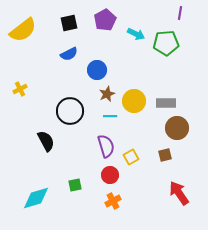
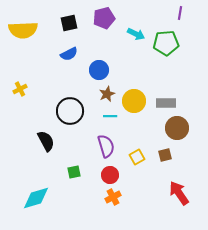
purple pentagon: moved 1 px left, 2 px up; rotated 15 degrees clockwise
yellow semicircle: rotated 36 degrees clockwise
blue circle: moved 2 px right
yellow square: moved 6 px right
green square: moved 1 px left, 13 px up
orange cross: moved 4 px up
